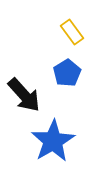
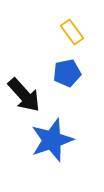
blue pentagon: rotated 20 degrees clockwise
blue star: moved 1 px left, 1 px up; rotated 12 degrees clockwise
